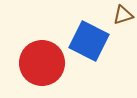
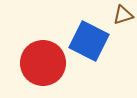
red circle: moved 1 px right
